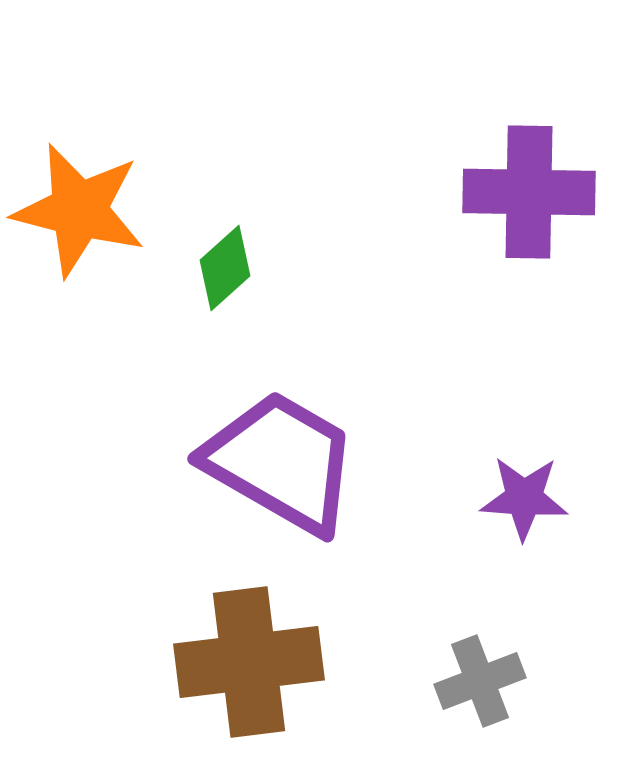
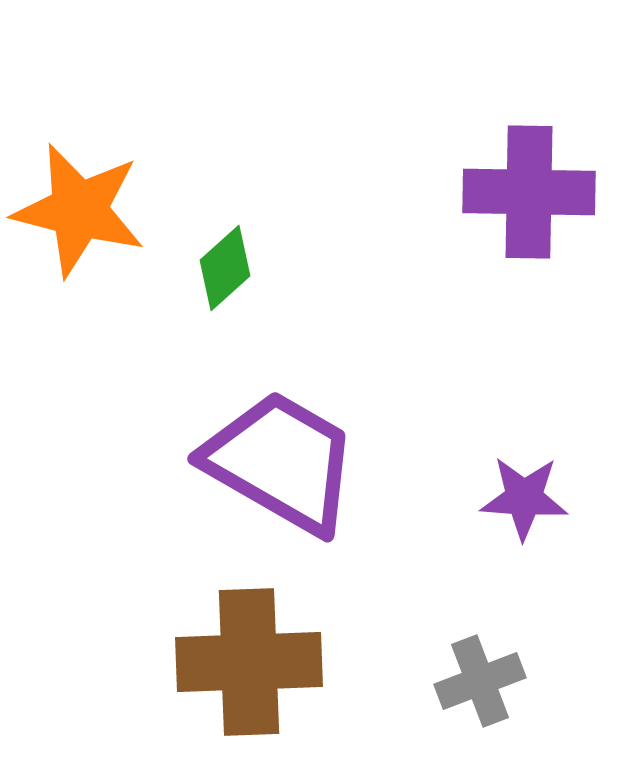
brown cross: rotated 5 degrees clockwise
